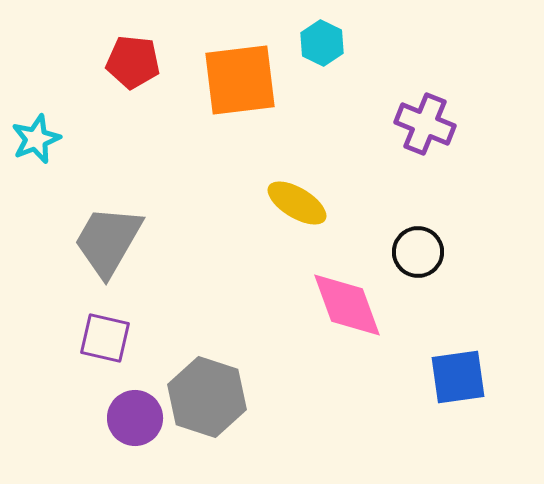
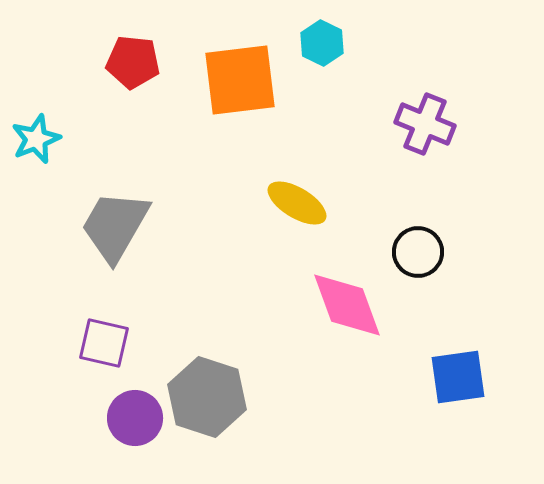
gray trapezoid: moved 7 px right, 15 px up
purple square: moved 1 px left, 5 px down
